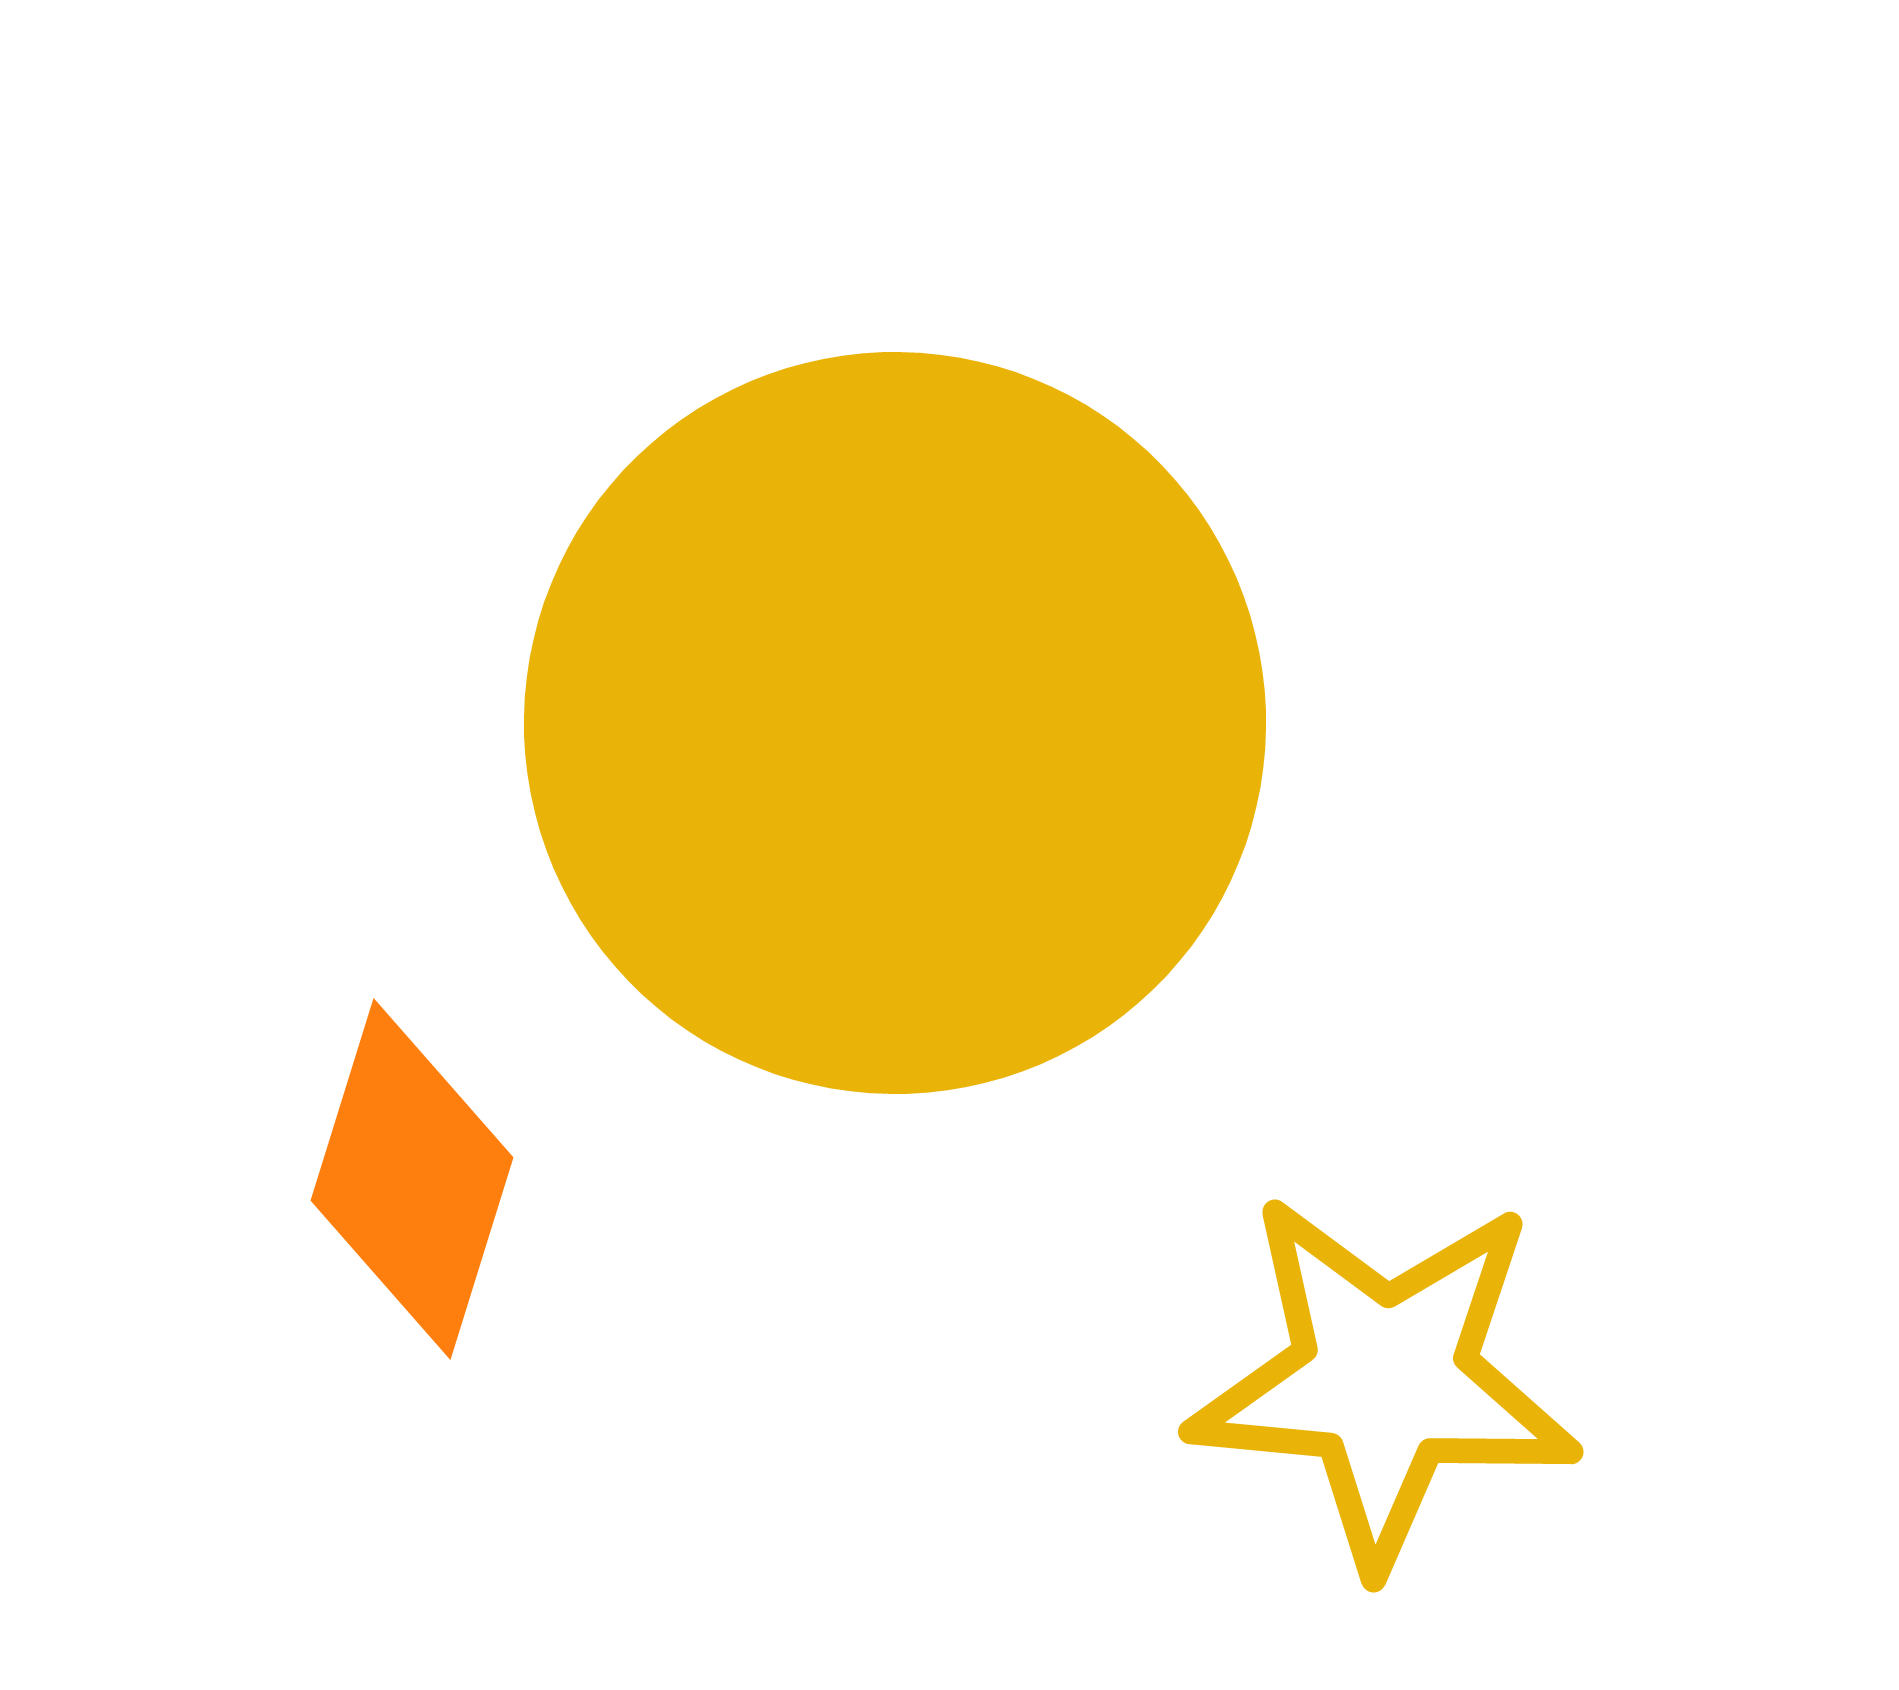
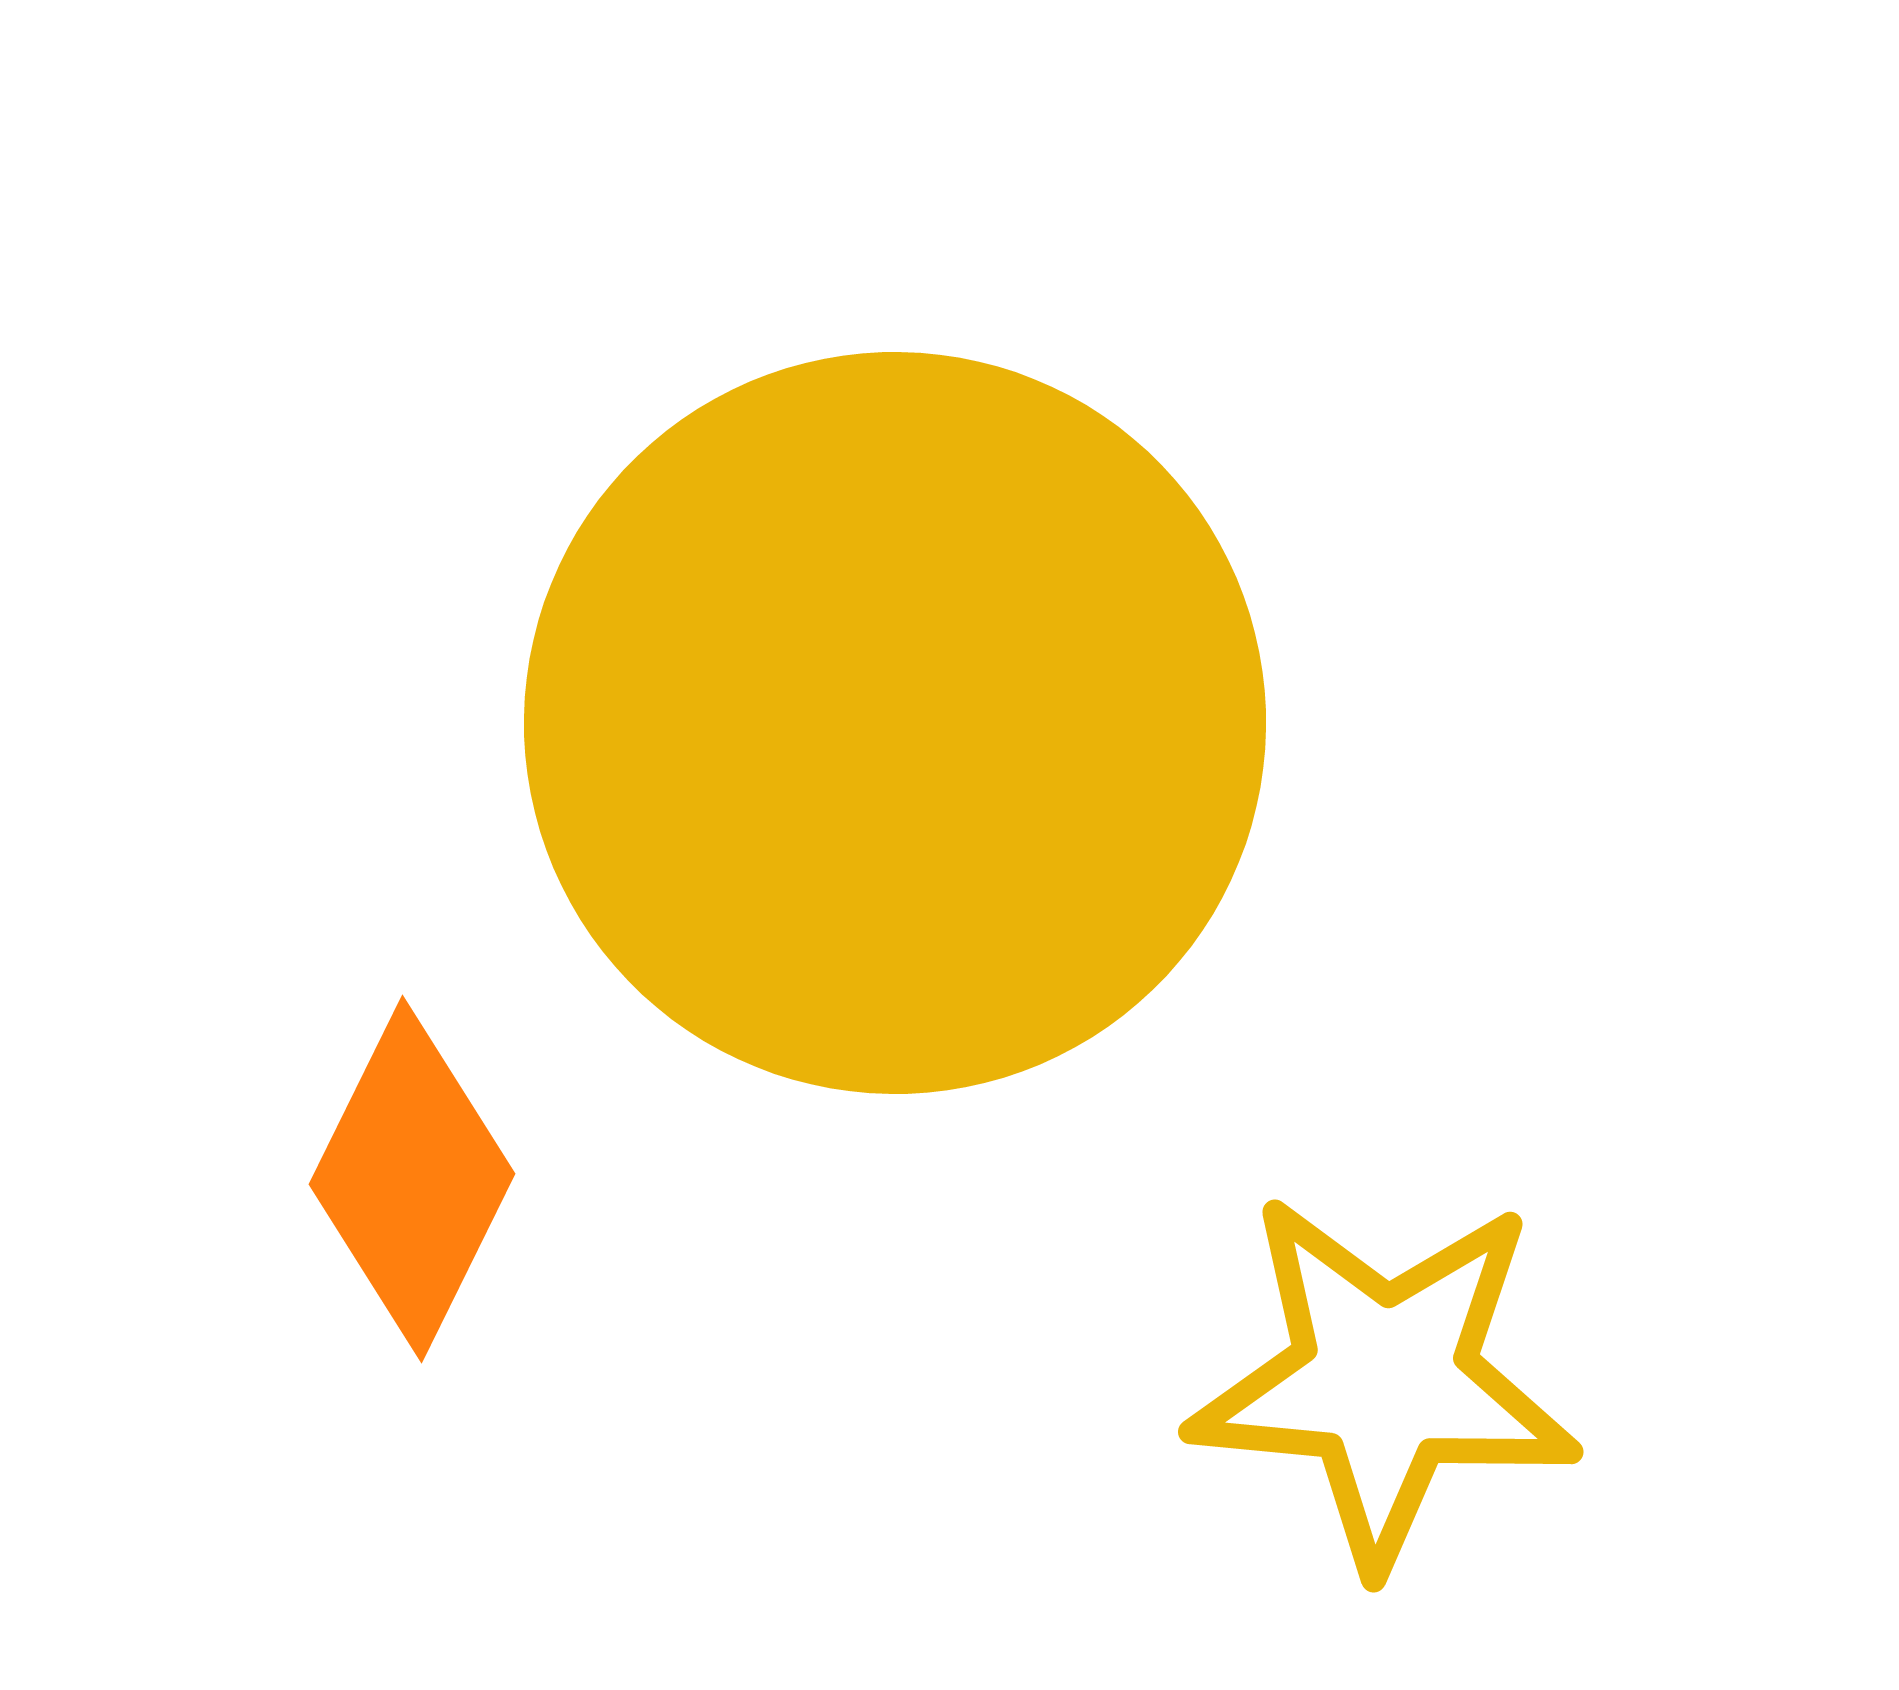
orange diamond: rotated 9 degrees clockwise
